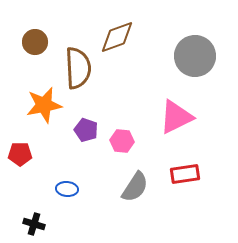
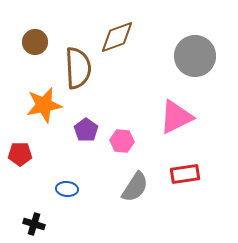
purple pentagon: rotated 15 degrees clockwise
